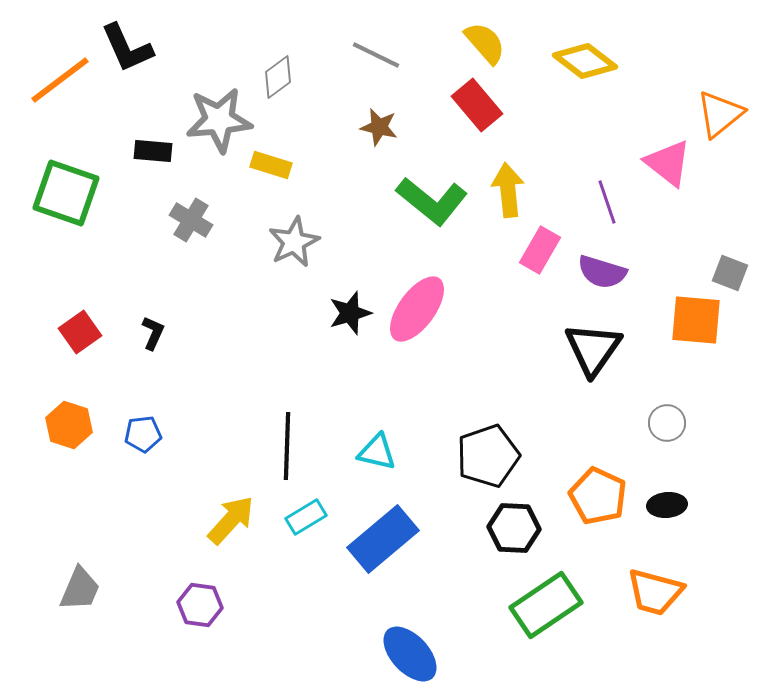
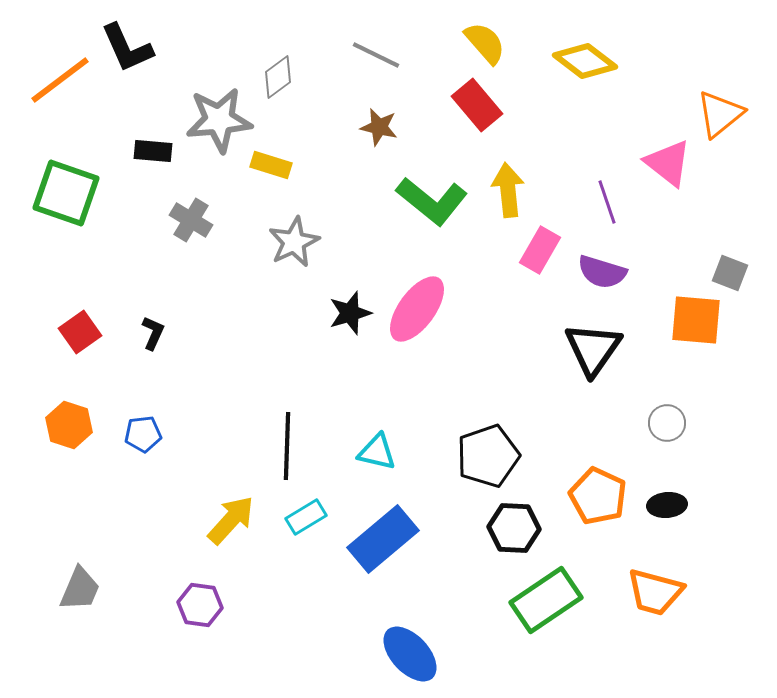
green rectangle at (546, 605): moved 5 px up
